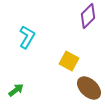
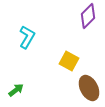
brown ellipse: rotated 20 degrees clockwise
